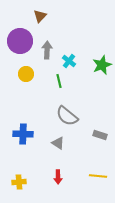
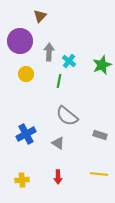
gray arrow: moved 2 px right, 2 px down
green line: rotated 24 degrees clockwise
blue cross: moved 3 px right; rotated 30 degrees counterclockwise
yellow line: moved 1 px right, 2 px up
yellow cross: moved 3 px right, 2 px up
